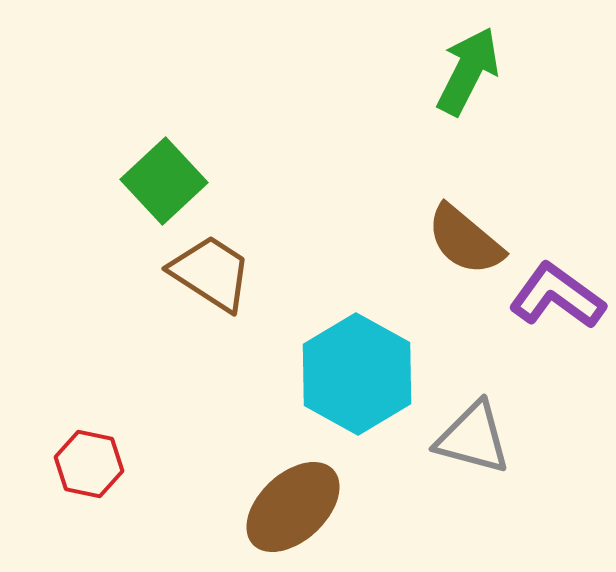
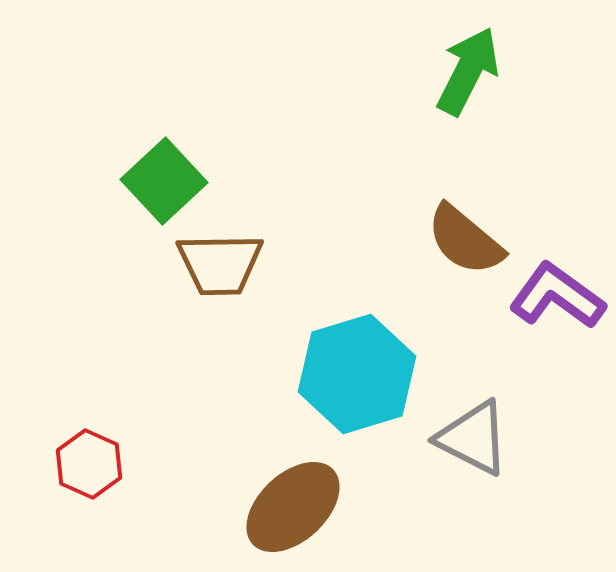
brown trapezoid: moved 9 px right, 9 px up; rotated 146 degrees clockwise
cyan hexagon: rotated 14 degrees clockwise
gray triangle: rotated 12 degrees clockwise
red hexagon: rotated 12 degrees clockwise
